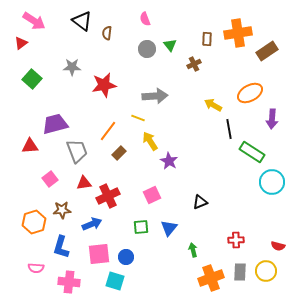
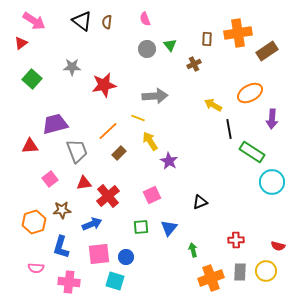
brown semicircle at (107, 33): moved 11 px up
orange line at (108, 131): rotated 10 degrees clockwise
red cross at (108, 196): rotated 15 degrees counterclockwise
